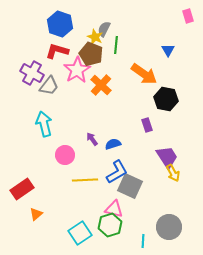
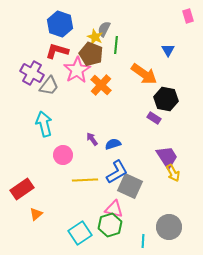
purple rectangle: moved 7 px right, 7 px up; rotated 40 degrees counterclockwise
pink circle: moved 2 px left
